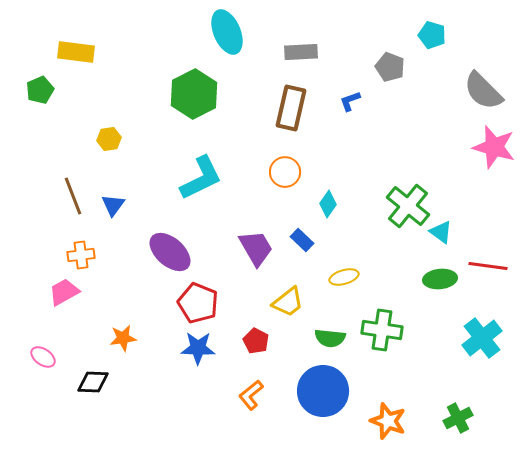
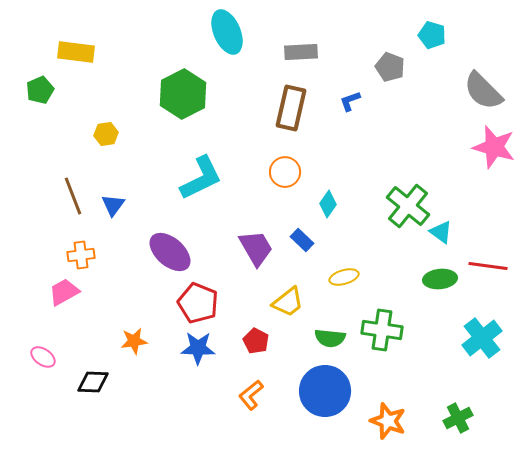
green hexagon at (194, 94): moved 11 px left
yellow hexagon at (109, 139): moved 3 px left, 5 px up
orange star at (123, 338): moved 11 px right, 3 px down
blue circle at (323, 391): moved 2 px right
